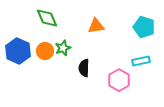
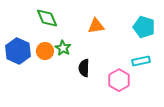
green star: rotated 21 degrees counterclockwise
